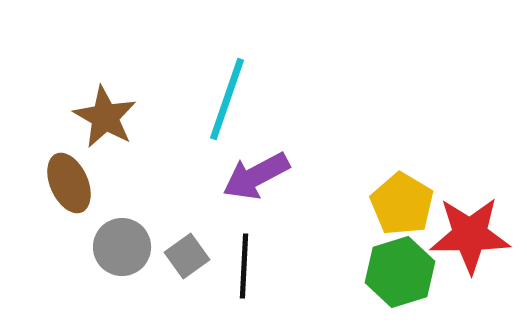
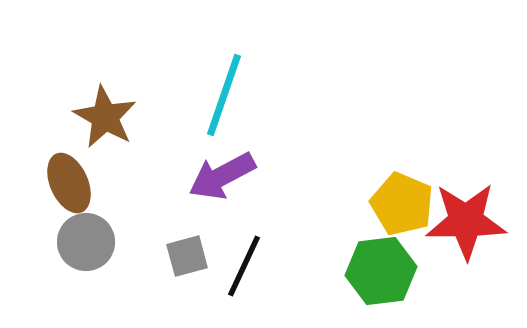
cyan line: moved 3 px left, 4 px up
purple arrow: moved 34 px left
yellow pentagon: rotated 8 degrees counterclockwise
red star: moved 4 px left, 14 px up
gray circle: moved 36 px left, 5 px up
gray square: rotated 21 degrees clockwise
black line: rotated 22 degrees clockwise
green hexagon: moved 19 px left, 1 px up; rotated 10 degrees clockwise
